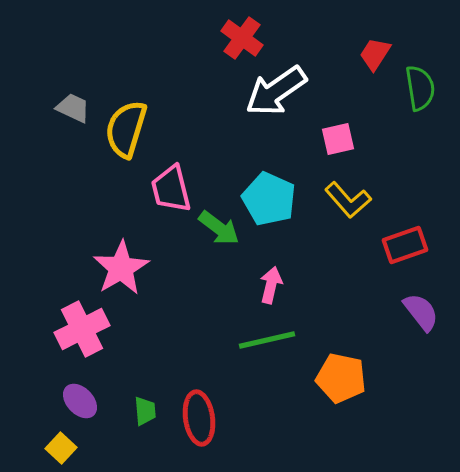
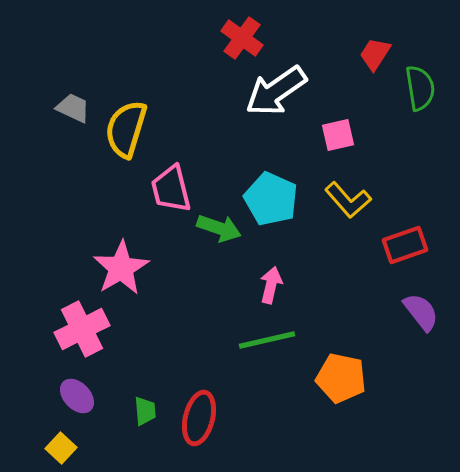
pink square: moved 4 px up
cyan pentagon: moved 2 px right
green arrow: rotated 18 degrees counterclockwise
purple ellipse: moved 3 px left, 5 px up
red ellipse: rotated 22 degrees clockwise
